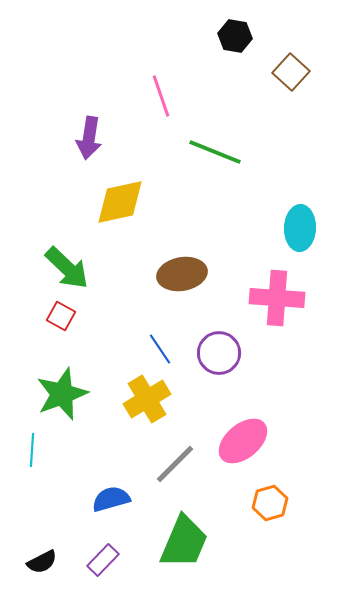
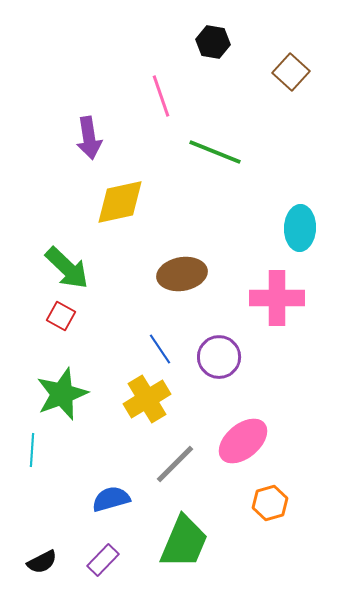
black hexagon: moved 22 px left, 6 px down
purple arrow: rotated 18 degrees counterclockwise
pink cross: rotated 4 degrees counterclockwise
purple circle: moved 4 px down
